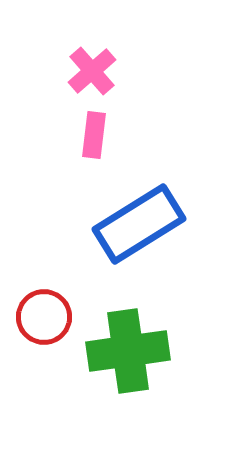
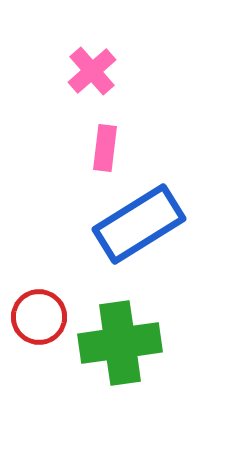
pink rectangle: moved 11 px right, 13 px down
red circle: moved 5 px left
green cross: moved 8 px left, 8 px up
